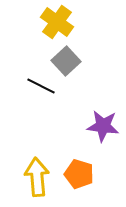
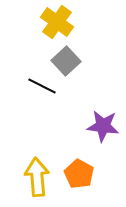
black line: moved 1 px right
orange pentagon: rotated 12 degrees clockwise
